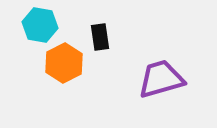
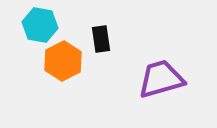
black rectangle: moved 1 px right, 2 px down
orange hexagon: moved 1 px left, 2 px up
